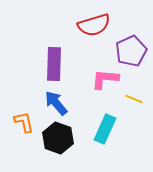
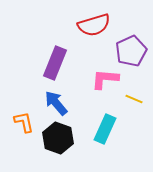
purple rectangle: moved 1 px right, 1 px up; rotated 20 degrees clockwise
